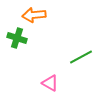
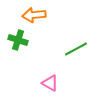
green cross: moved 1 px right, 2 px down
green line: moved 5 px left, 8 px up
